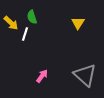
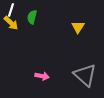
green semicircle: rotated 32 degrees clockwise
yellow triangle: moved 4 px down
white line: moved 14 px left, 24 px up
pink arrow: rotated 64 degrees clockwise
